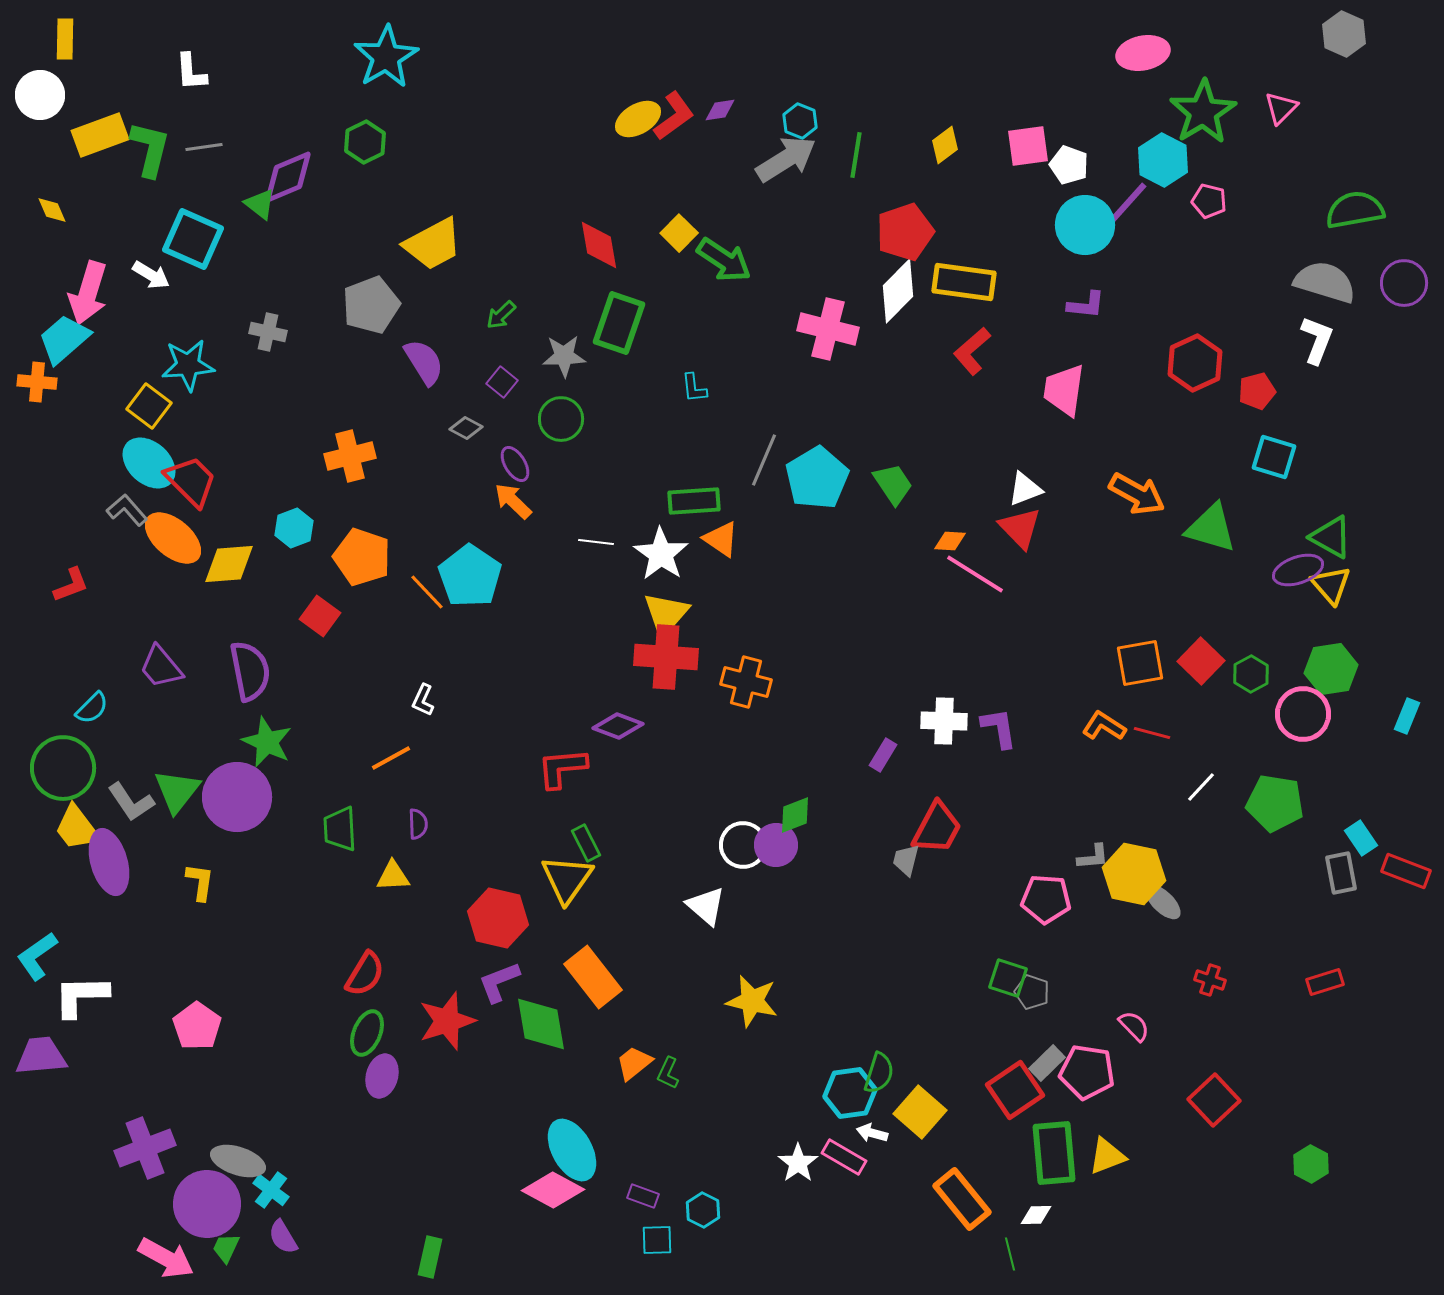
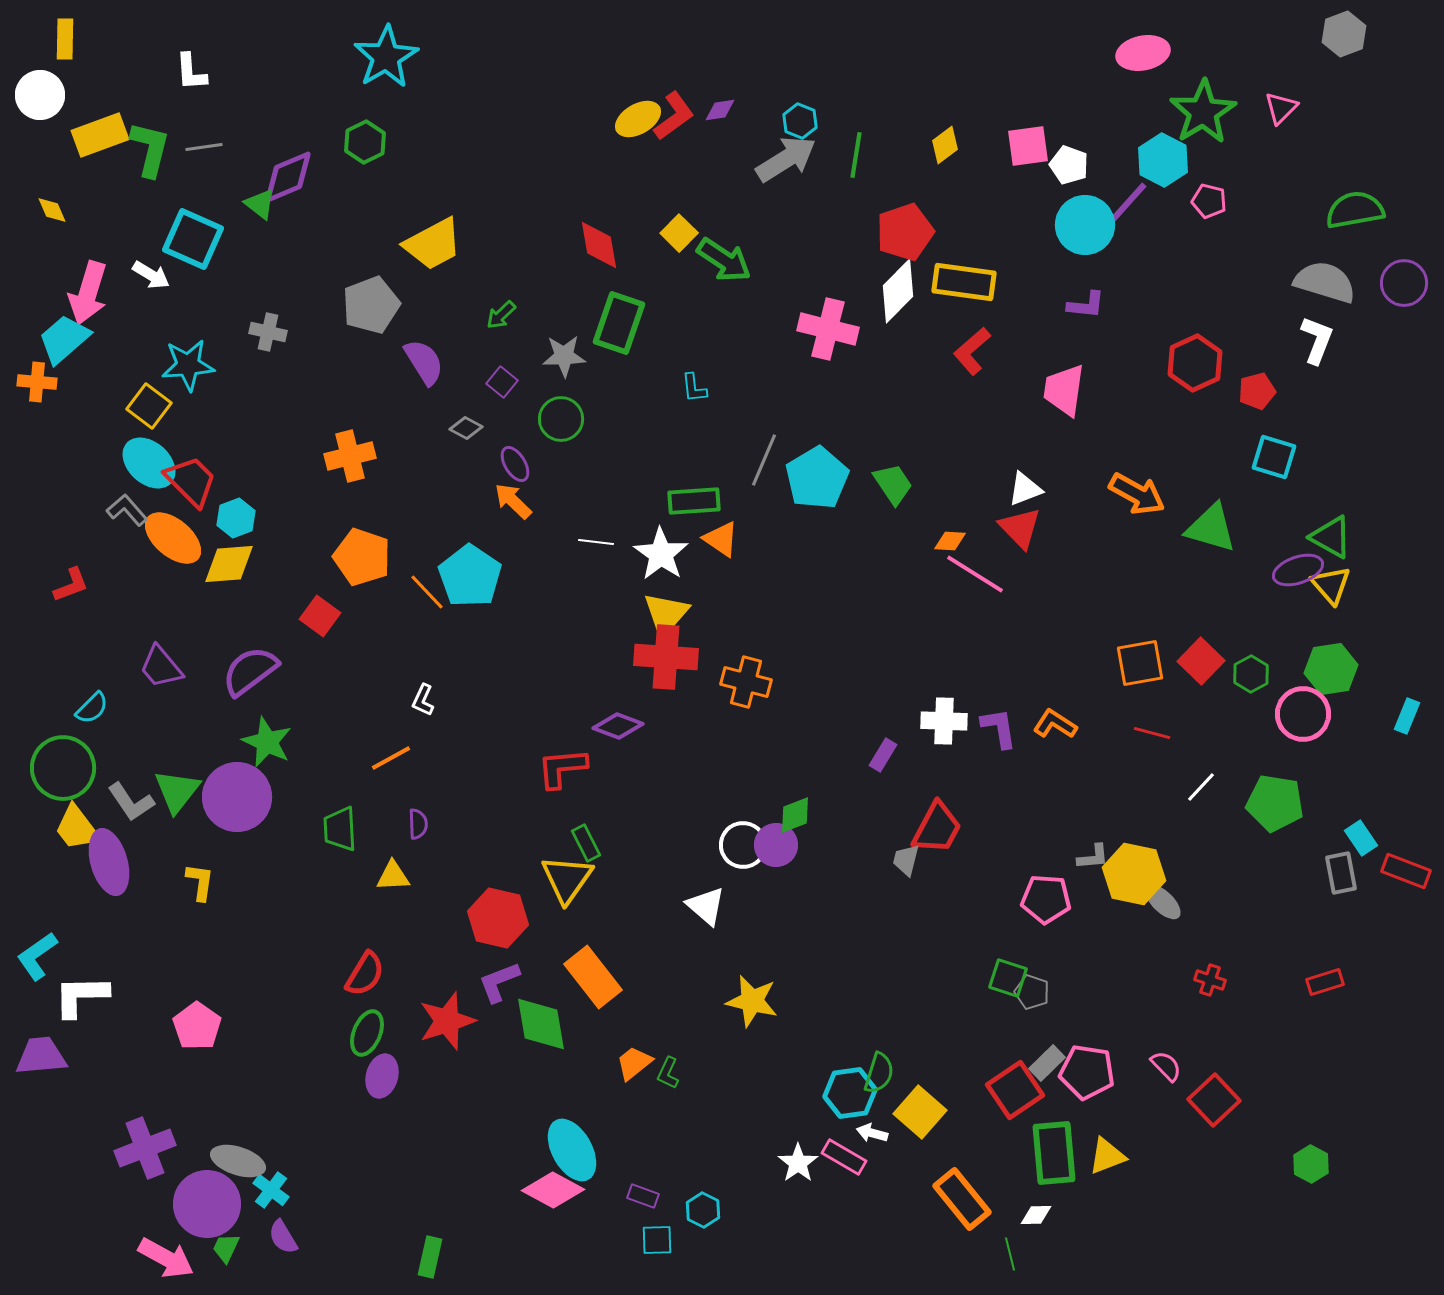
gray hexagon at (1344, 34): rotated 15 degrees clockwise
cyan hexagon at (294, 528): moved 58 px left, 10 px up
purple semicircle at (250, 671): rotated 116 degrees counterclockwise
orange L-shape at (1104, 726): moved 49 px left, 2 px up
pink semicircle at (1134, 1026): moved 32 px right, 40 px down
